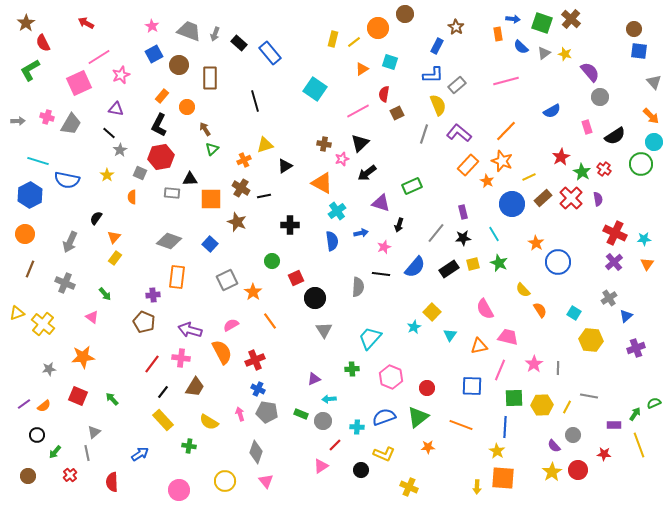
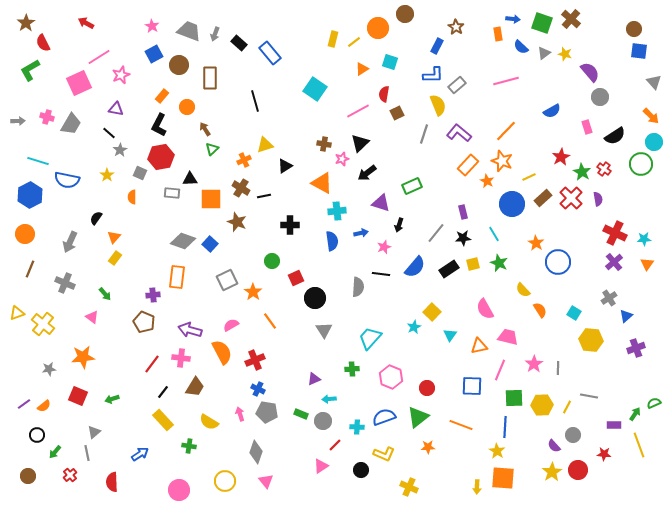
cyan cross at (337, 211): rotated 30 degrees clockwise
gray diamond at (169, 241): moved 14 px right
green arrow at (112, 399): rotated 64 degrees counterclockwise
